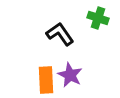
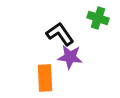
purple star: moved 18 px up; rotated 20 degrees counterclockwise
orange rectangle: moved 1 px left, 2 px up
